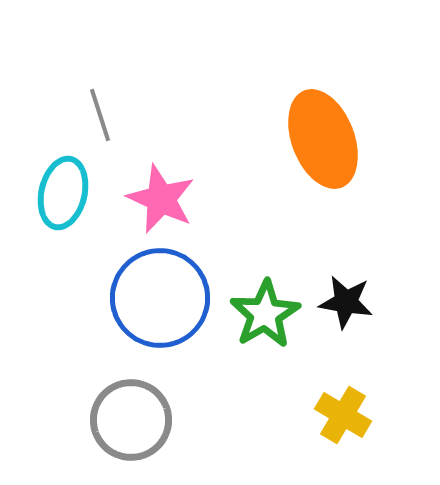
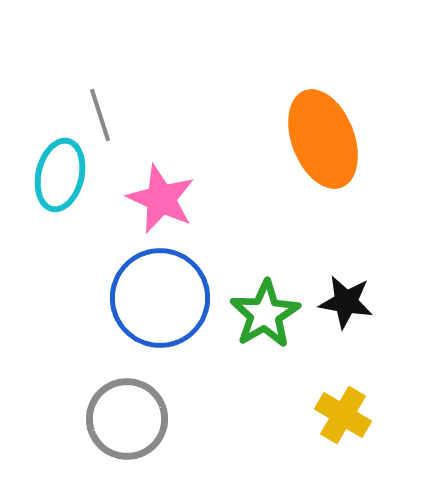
cyan ellipse: moved 3 px left, 18 px up
gray circle: moved 4 px left, 1 px up
